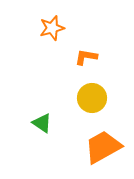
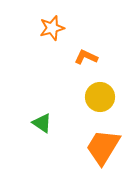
orange L-shape: rotated 15 degrees clockwise
yellow circle: moved 8 px right, 1 px up
orange trapezoid: rotated 30 degrees counterclockwise
